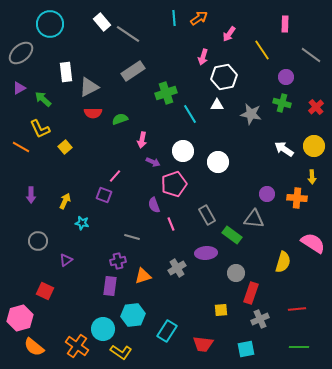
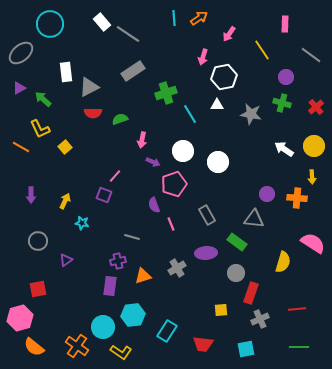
green rectangle at (232, 235): moved 5 px right, 7 px down
red square at (45, 291): moved 7 px left, 2 px up; rotated 36 degrees counterclockwise
cyan circle at (103, 329): moved 2 px up
